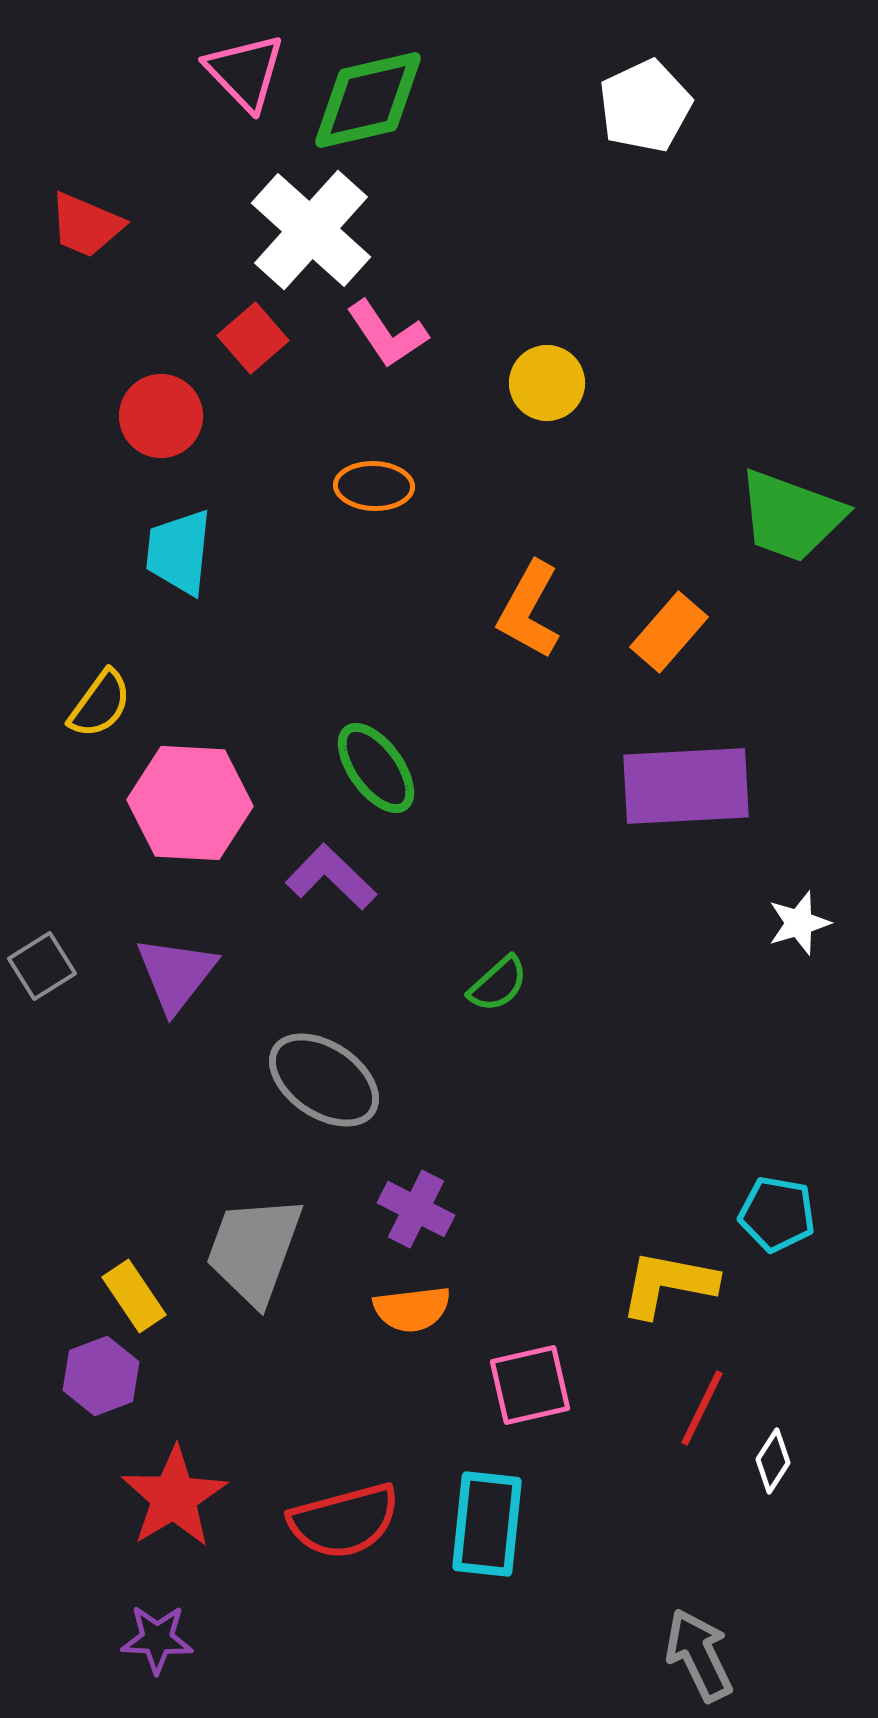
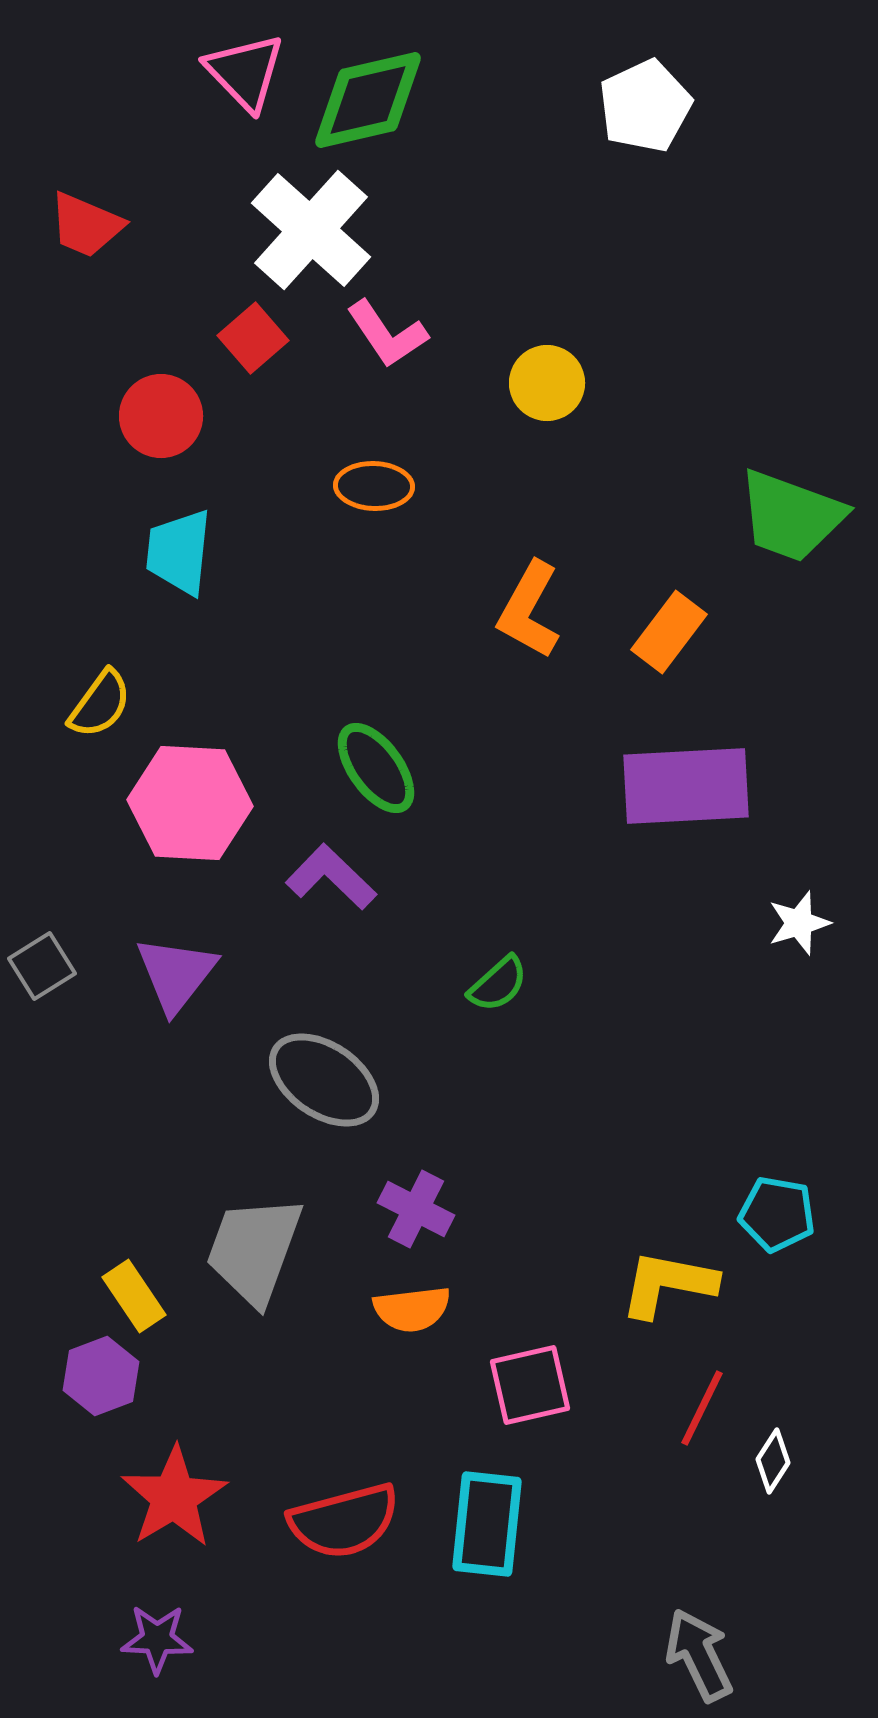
orange rectangle: rotated 4 degrees counterclockwise
